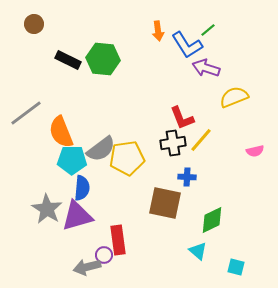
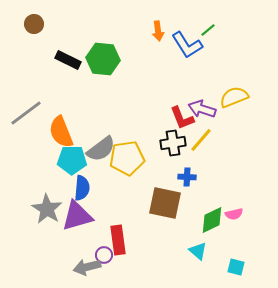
purple arrow: moved 4 px left, 41 px down
pink semicircle: moved 21 px left, 63 px down
